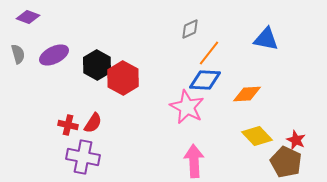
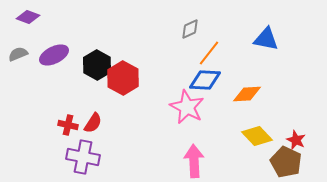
gray semicircle: rotated 96 degrees counterclockwise
